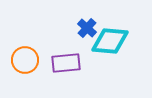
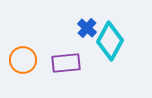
cyan diamond: rotated 66 degrees counterclockwise
orange circle: moved 2 px left
